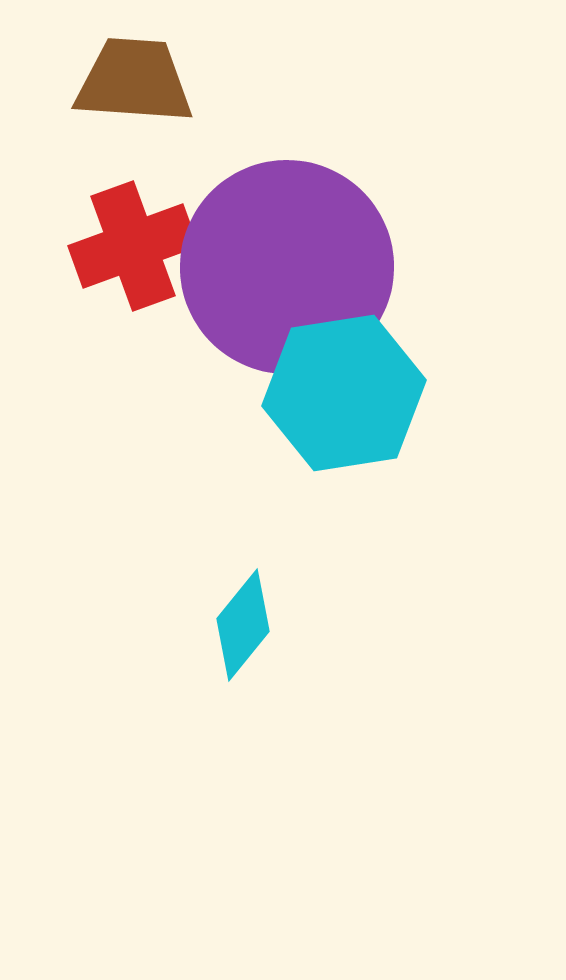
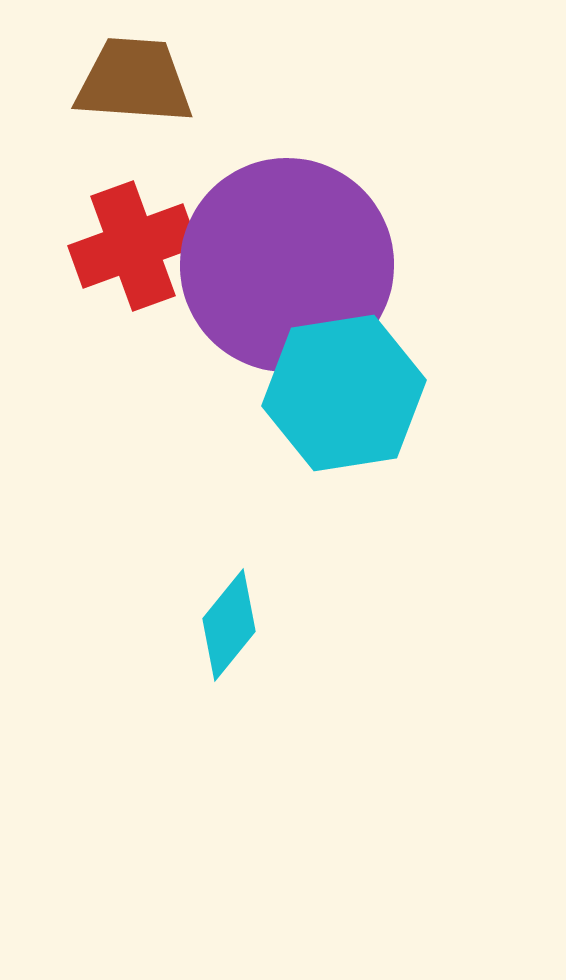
purple circle: moved 2 px up
cyan diamond: moved 14 px left
